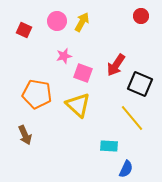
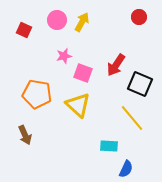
red circle: moved 2 px left, 1 px down
pink circle: moved 1 px up
